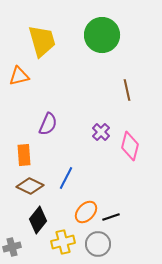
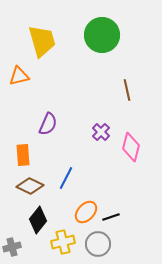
pink diamond: moved 1 px right, 1 px down
orange rectangle: moved 1 px left
